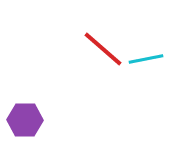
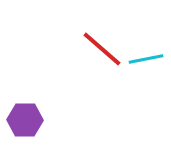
red line: moved 1 px left
